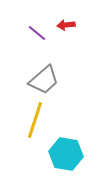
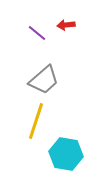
yellow line: moved 1 px right, 1 px down
